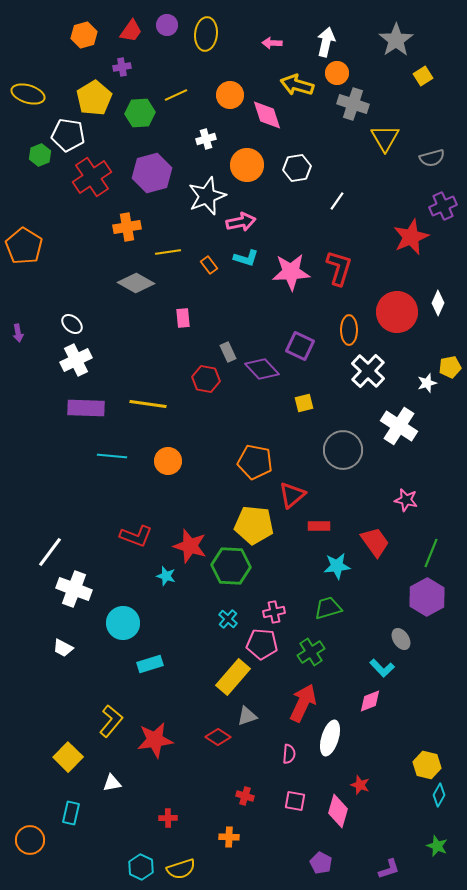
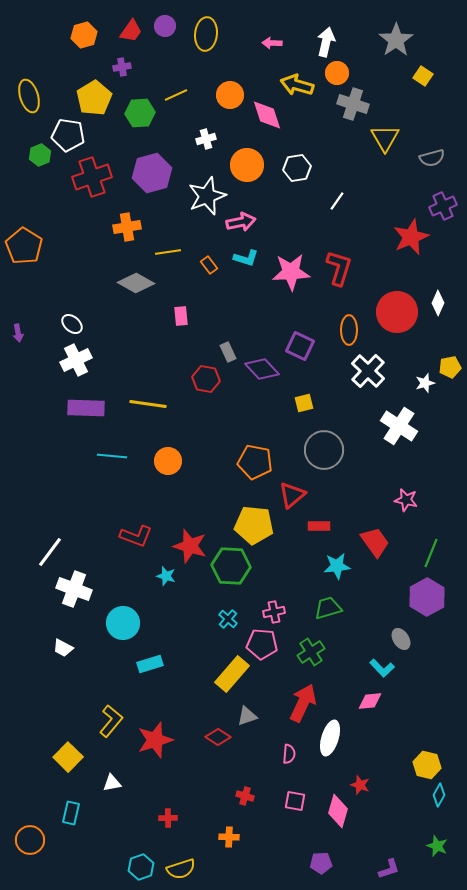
purple circle at (167, 25): moved 2 px left, 1 px down
yellow square at (423, 76): rotated 24 degrees counterclockwise
yellow ellipse at (28, 94): moved 1 px right, 2 px down; rotated 56 degrees clockwise
red cross at (92, 177): rotated 15 degrees clockwise
pink rectangle at (183, 318): moved 2 px left, 2 px up
white star at (427, 383): moved 2 px left
gray circle at (343, 450): moved 19 px left
yellow rectangle at (233, 677): moved 1 px left, 3 px up
pink diamond at (370, 701): rotated 15 degrees clockwise
red star at (155, 740): rotated 9 degrees counterclockwise
purple pentagon at (321, 863): rotated 30 degrees counterclockwise
cyan hexagon at (141, 867): rotated 15 degrees clockwise
